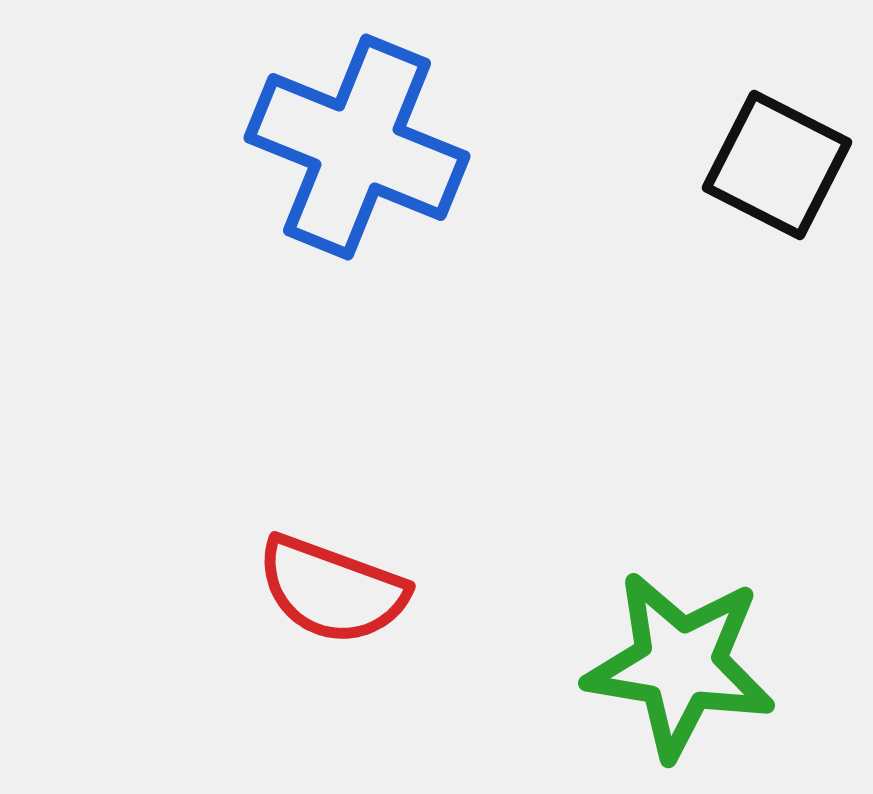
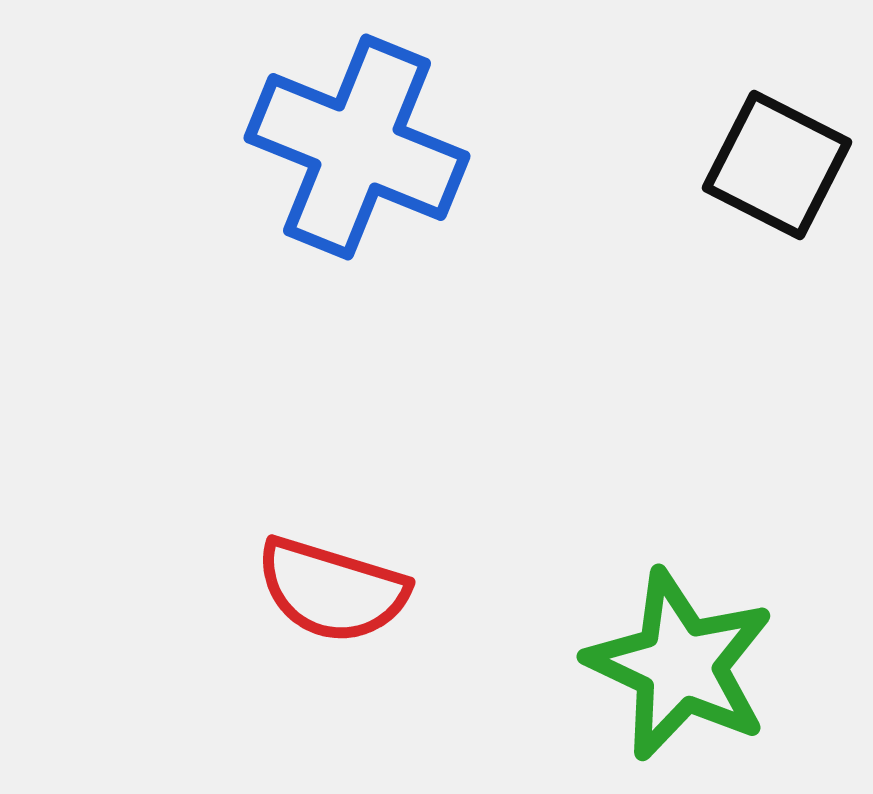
red semicircle: rotated 3 degrees counterclockwise
green star: rotated 16 degrees clockwise
